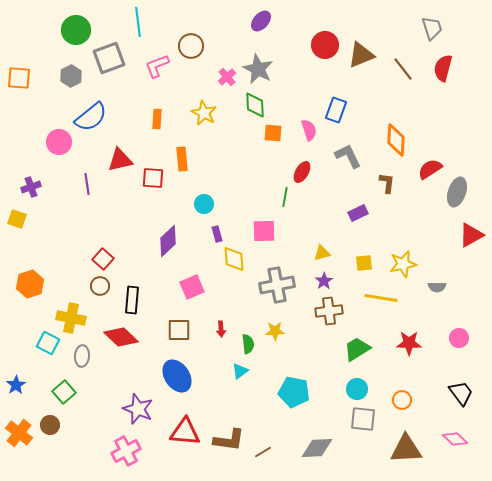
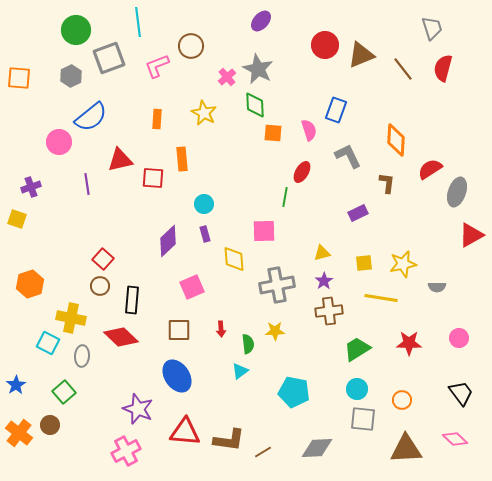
purple rectangle at (217, 234): moved 12 px left
